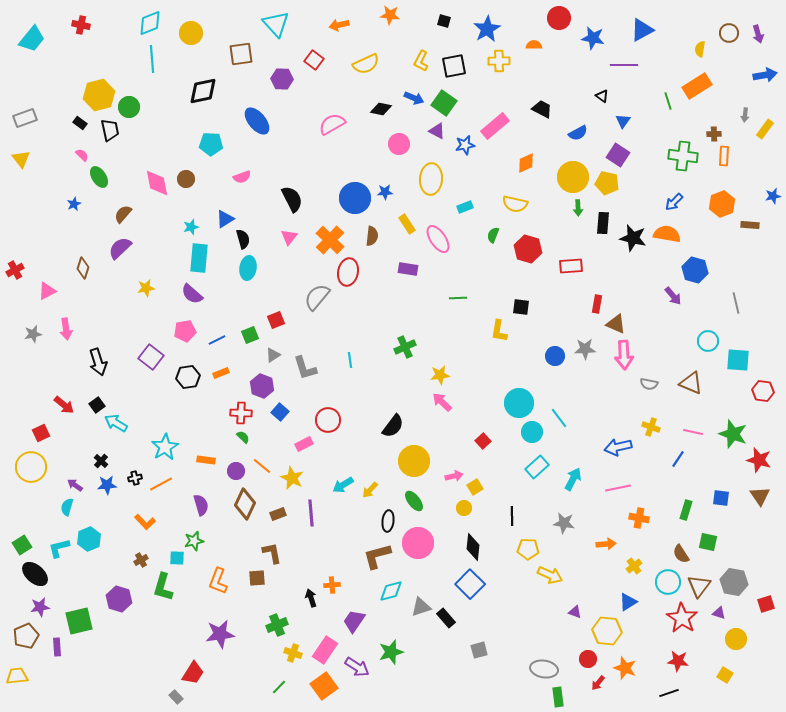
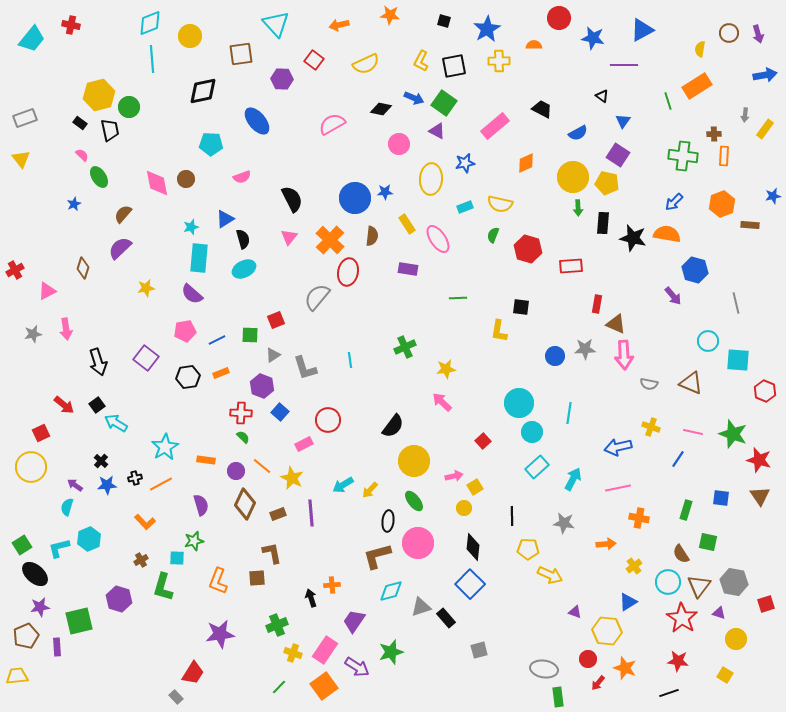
red cross at (81, 25): moved 10 px left
yellow circle at (191, 33): moved 1 px left, 3 px down
blue star at (465, 145): moved 18 px down
yellow semicircle at (515, 204): moved 15 px left
cyan ellipse at (248, 268): moved 4 px left, 1 px down; rotated 55 degrees clockwise
green square at (250, 335): rotated 24 degrees clockwise
purple square at (151, 357): moved 5 px left, 1 px down
yellow star at (440, 375): moved 6 px right, 6 px up
red hexagon at (763, 391): moved 2 px right; rotated 15 degrees clockwise
cyan line at (559, 418): moved 10 px right, 5 px up; rotated 45 degrees clockwise
